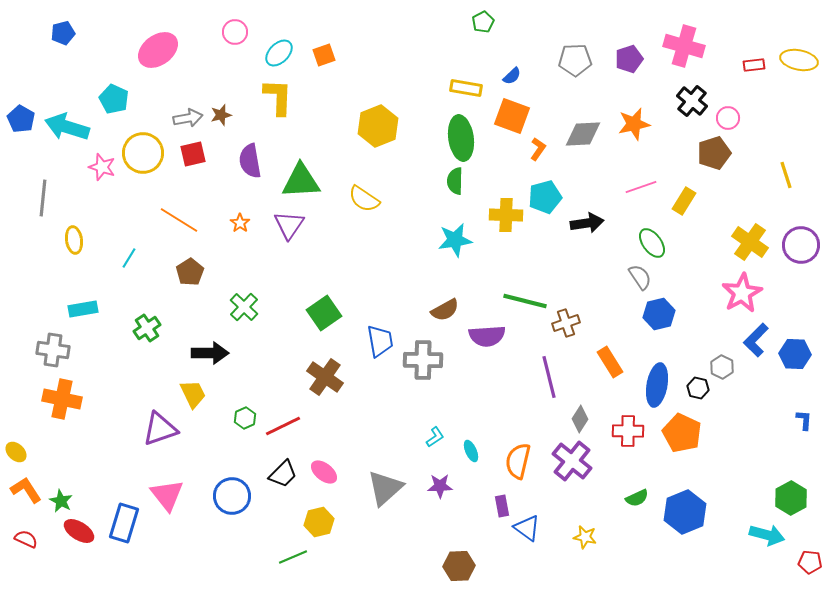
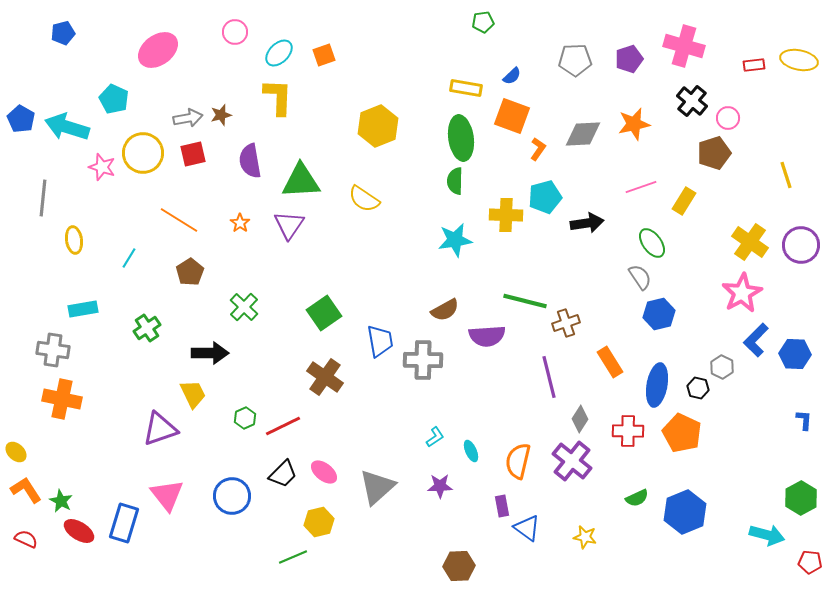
green pentagon at (483, 22): rotated 20 degrees clockwise
gray triangle at (385, 488): moved 8 px left, 1 px up
green hexagon at (791, 498): moved 10 px right
